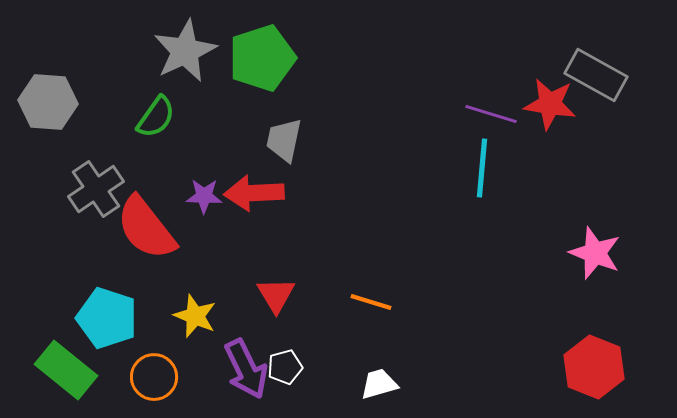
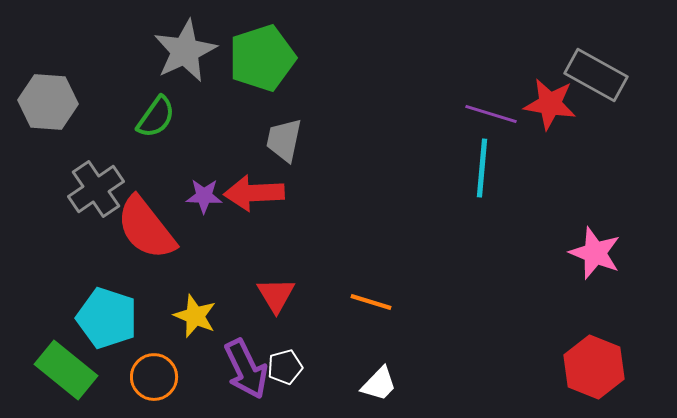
white trapezoid: rotated 150 degrees clockwise
